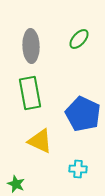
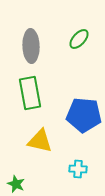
blue pentagon: moved 1 px right, 1 px down; rotated 20 degrees counterclockwise
yellow triangle: rotated 12 degrees counterclockwise
